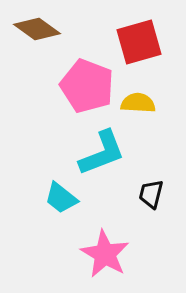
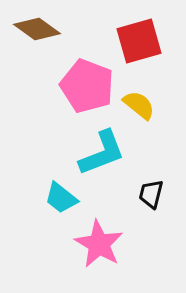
red square: moved 1 px up
yellow semicircle: moved 1 px right, 2 px down; rotated 36 degrees clockwise
pink star: moved 6 px left, 10 px up
